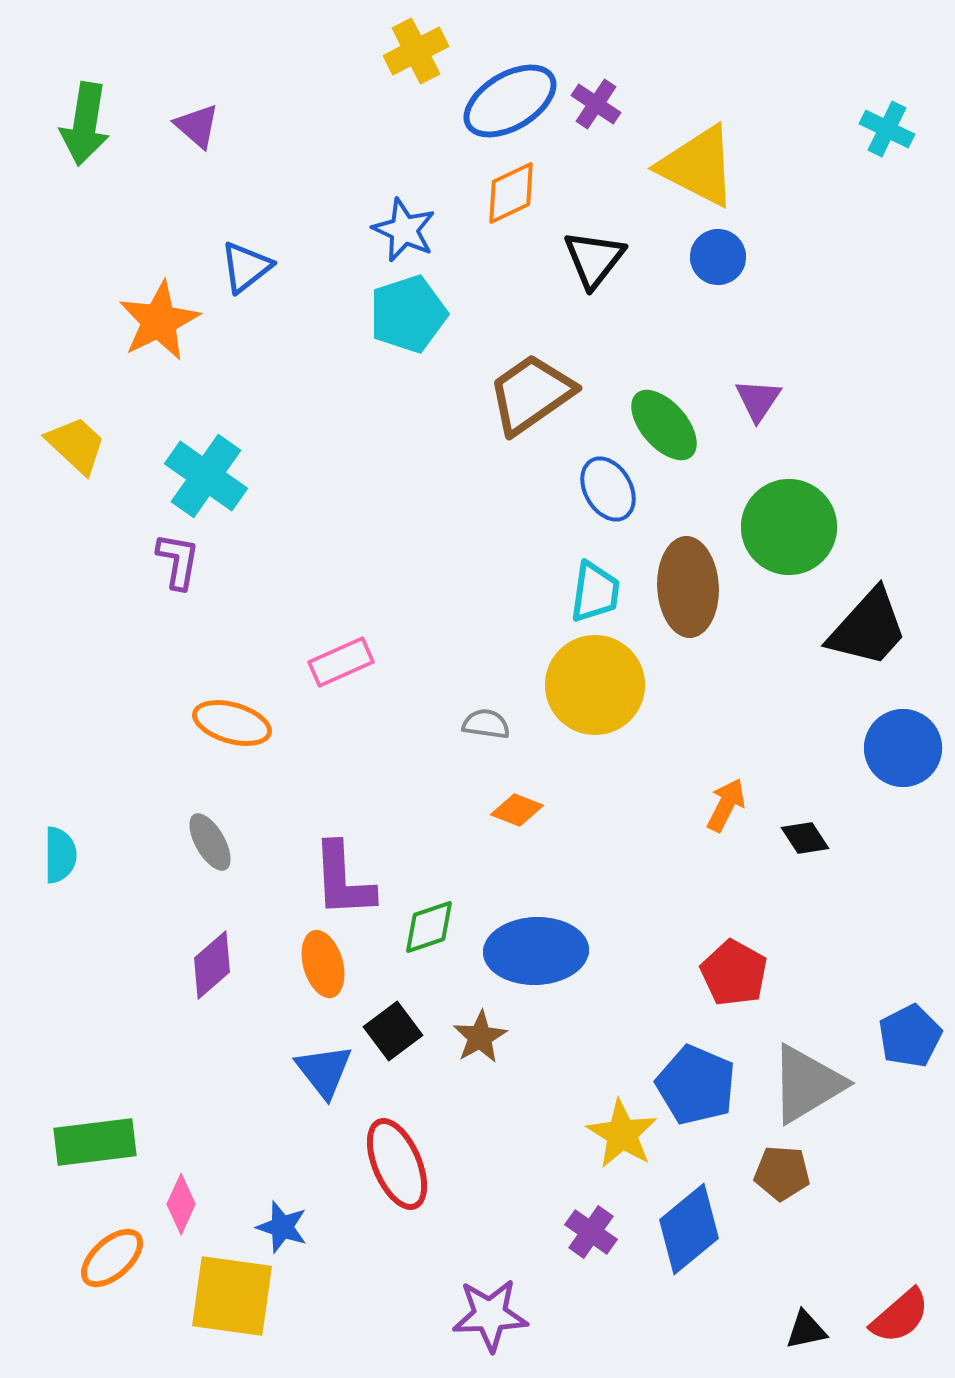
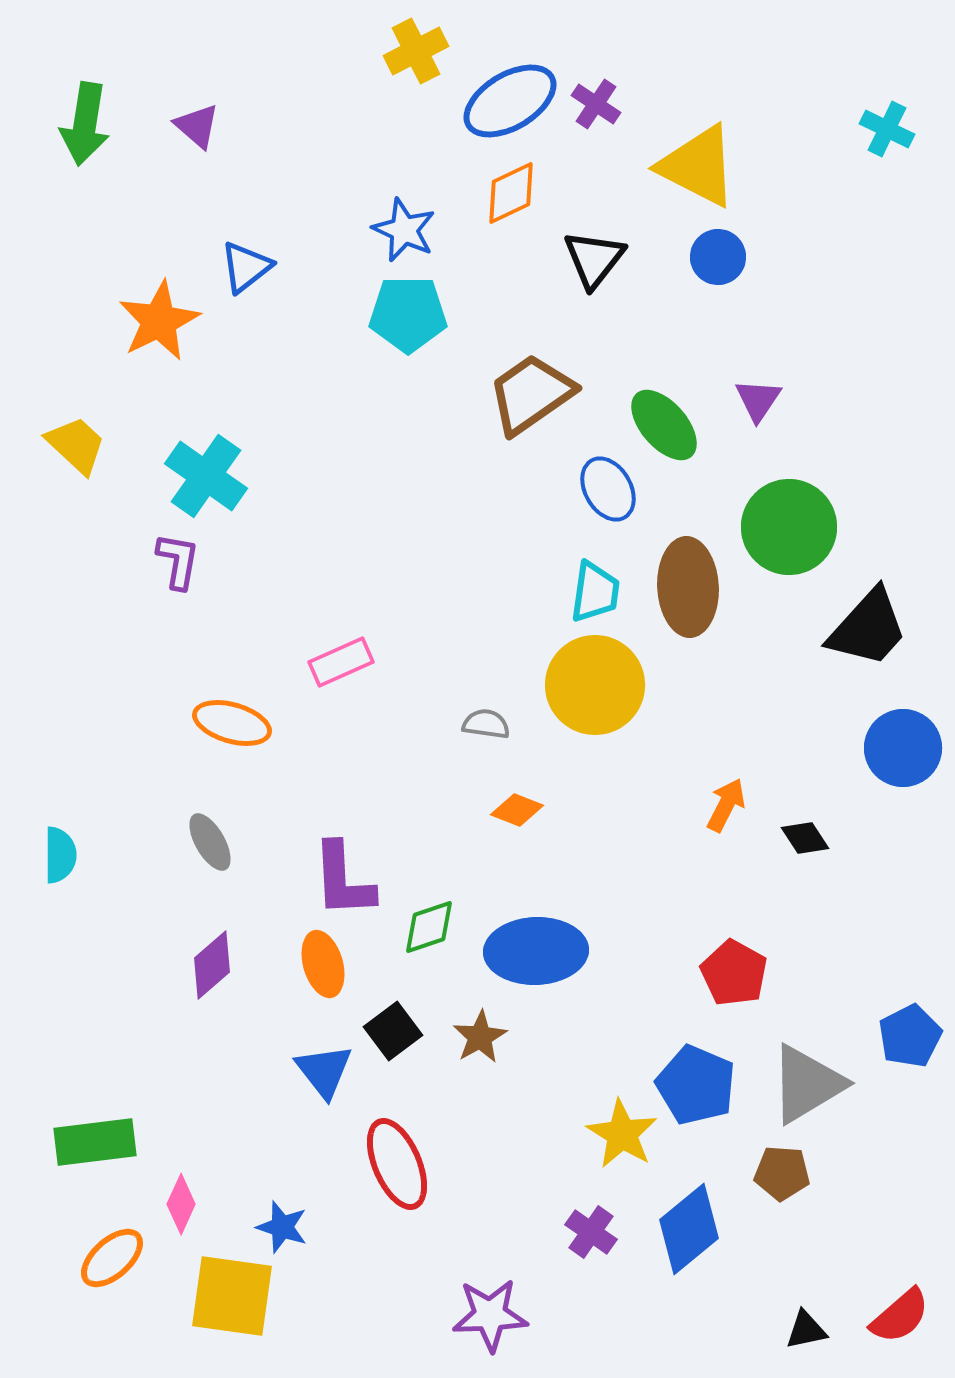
cyan pentagon at (408, 314): rotated 18 degrees clockwise
